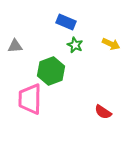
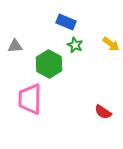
yellow arrow: rotated 12 degrees clockwise
green hexagon: moved 2 px left, 7 px up; rotated 12 degrees counterclockwise
